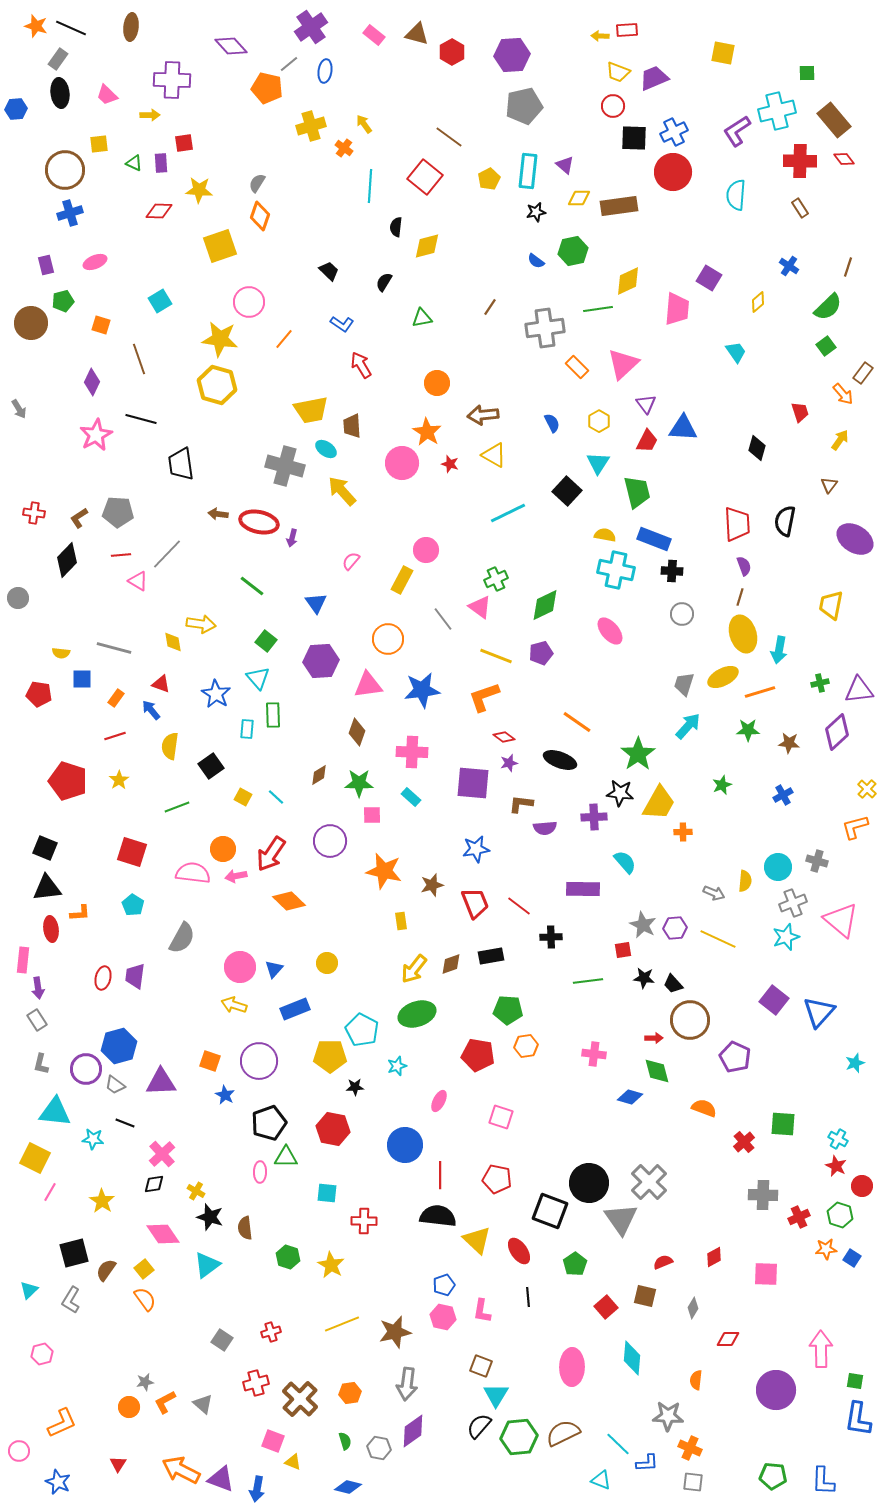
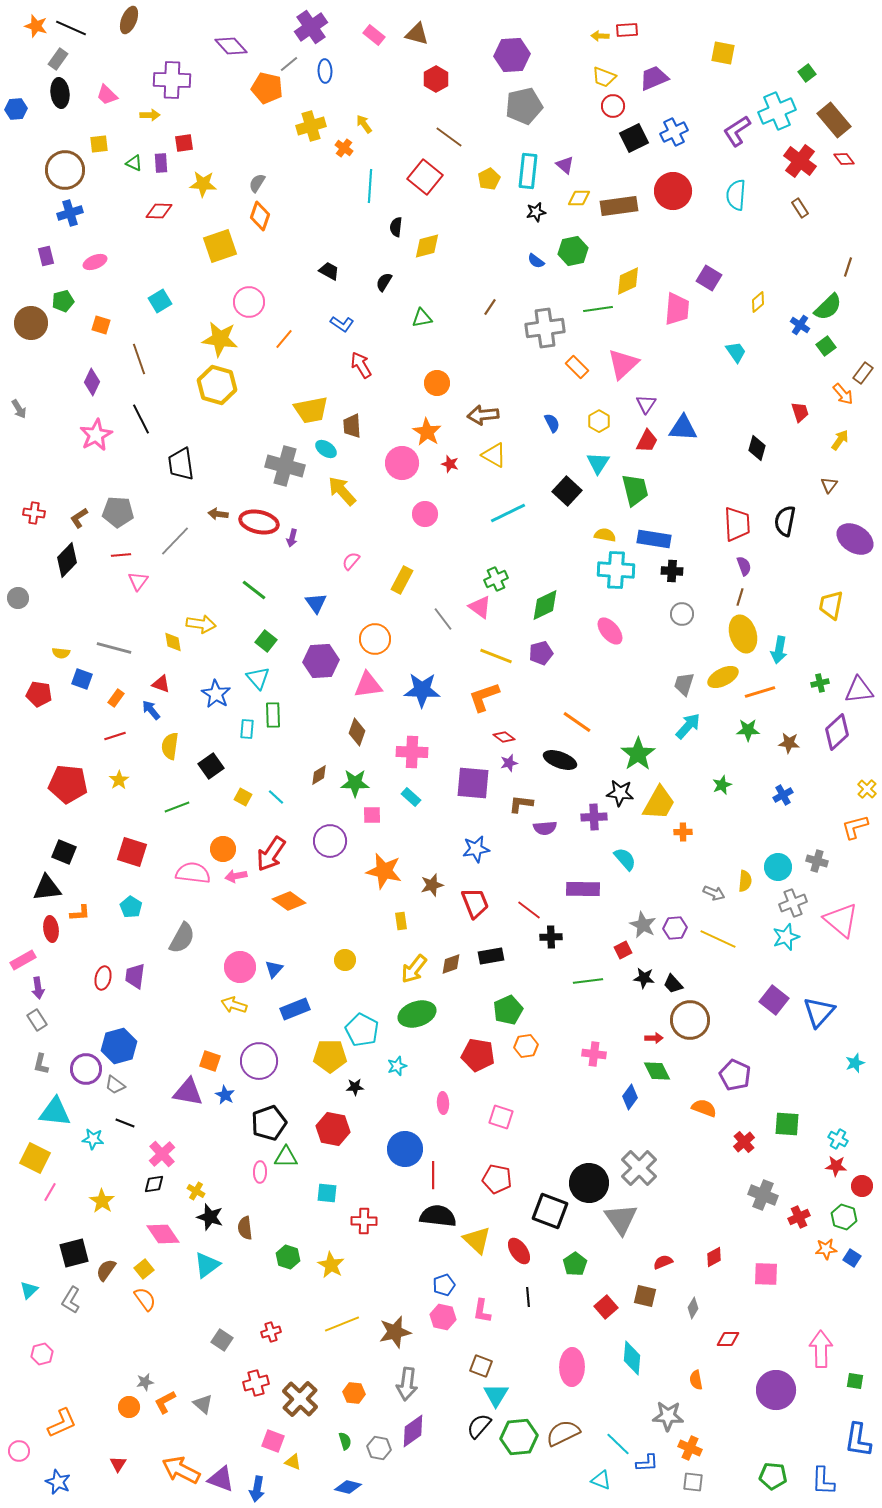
brown ellipse at (131, 27): moved 2 px left, 7 px up; rotated 16 degrees clockwise
red hexagon at (452, 52): moved 16 px left, 27 px down
blue ellipse at (325, 71): rotated 10 degrees counterclockwise
yellow trapezoid at (618, 72): moved 14 px left, 5 px down
green square at (807, 73): rotated 36 degrees counterclockwise
cyan cross at (777, 111): rotated 9 degrees counterclockwise
black square at (634, 138): rotated 28 degrees counterclockwise
red cross at (800, 161): rotated 36 degrees clockwise
red circle at (673, 172): moved 19 px down
yellow star at (199, 190): moved 4 px right, 6 px up
purple rectangle at (46, 265): moved 9 px up
blue cross at (789, 266): moved 11 px right, 59 px down
black trapezoid at (329, 271): rotated 15 degrees counterclockwise
purple triangle at (646, 404): rotated 10 degrees clockwise
black line at (141, 419): rotated 48 degrees clockwise
green trapezoid at (637, 492): moved 2 px left, 2 px up
blue rectangle at (654, 539): rotated 12 degrees counterclockwise
pink circle at (426, 550): moved 1 px left, 36 px up
gray line at (167, 554): moved 8 px right, 13 px up
cyan cross at (616, 570): rotated 9 degrees counterclockwise
pink triangle at (138, 581): rotated 35 degrees clockwise
green line at (252, 586): moved 2 px right, 4 px down
orange circle at (388, 639): moved 13 px left
blue square at (82, 679): rotated 20 degrees clockwise
blue star at (422, 690): rotated 9 degrees clockwise
red pentagon at (68, 781): moved 3 px down; rotated 12 degrees counterclockwise
green star at (359, 783): moved 4 px left
black square at (45, 848): moved 19 px right, 4 px down
cyan semicircle at (625, 862): moved 3 px up
orange diamond at (289, 901): rotated 8 degrees counterclockwise
cyan pentagon at (133, 905): moved 2 px left, 2 px down
red line at (519, 906): moved 10 px right, 4 px down
red square at (623, 950): rotated 18 degrees counterclockwise
pink rectangle at (23, 960): rotated 55 degrees clockwise
yellow circle at (327, 963): moved 18 px right, 3 px up
green pentagon at (508, 1010): rotated 28 degrees counterclockwise
purple pentagon at (735, 1057): moved 18 px down
green diamond at (657, 1071): rotated 12 degrees counterclockwise
purple triangle at (161, 1082): moved 27 px right, 10 px down; rotated 12 degrees clockwise
blue diamond at (630, 1097): rotated 70 degrees counterclockwise
pink ellipse at (439, 1101): moved 4 px right, 2 px down; rotated 30 degrees counterclockwise
green square at (783, 1124): moved 4 px right
blue circle at (405, 1145): moved 4 px down
red star at (836, 1166): rotated 20 degrees counterclockwise
red line at (440, 1175): moved 7 px left
gray cross at (649, 1182): moved 10 px left, 14 px up
gray cross at (763, 1195): rotated 20 degrees clockwise
green hexagon at (840, 1215): moved 4 px right, 2 px down
orange semicircle at (696, 1380): rotated 18 degrees counterclockwise
orange hexagon at (350, 1393): moved 4 px right; rotated 15 degrees clockwise
blue L-shape at (858, 1419): moved 21 px down
